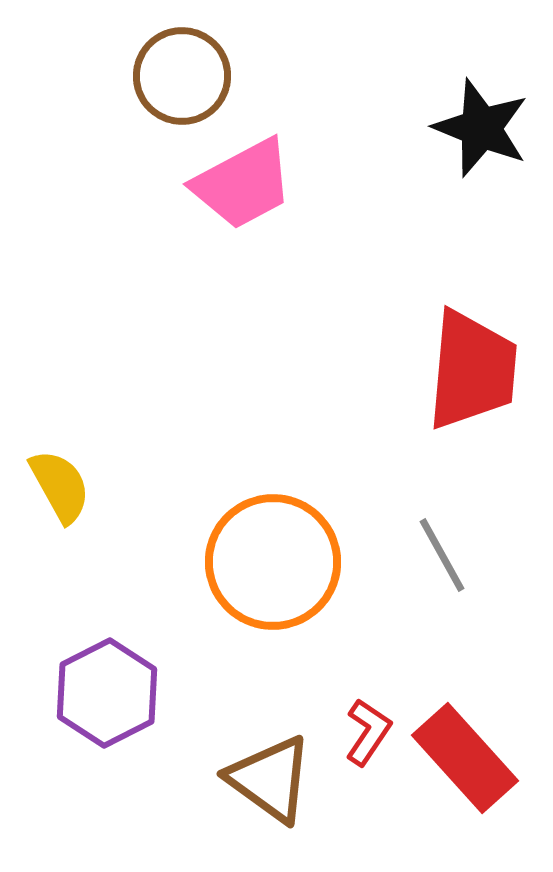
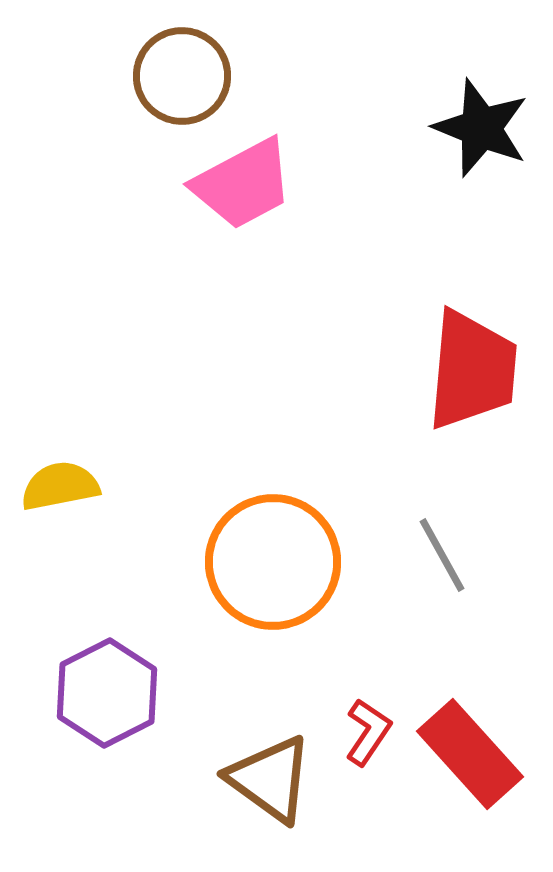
yellow semicircle: rotated 72 degrees counterclockwise
red rectangle: moved 5 px right, 4 px up
